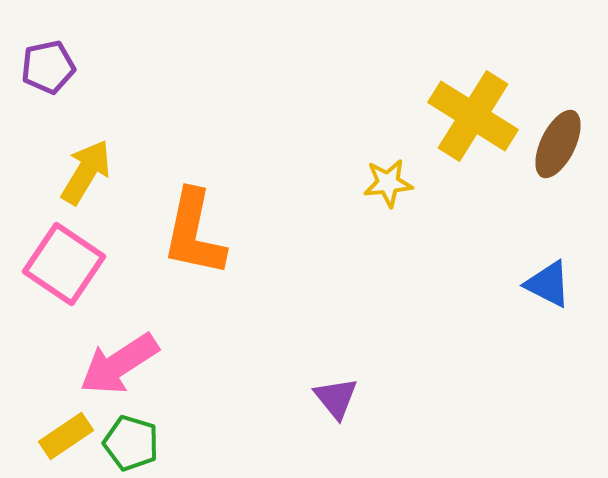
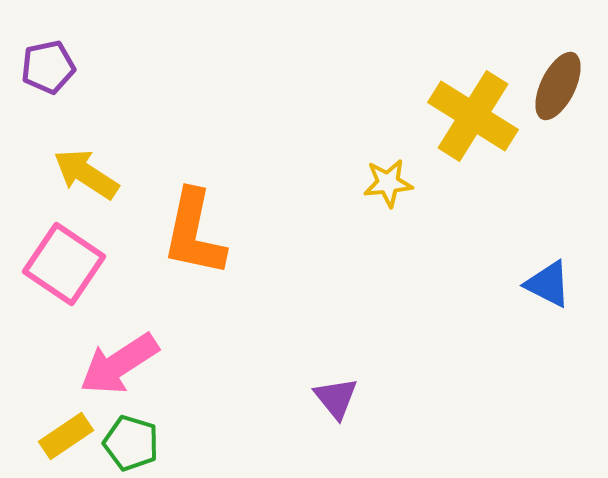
brown ellipse: moved 58 px up
yellow arrow: moved 2 px down; rotated 88 degrees counterclockwise
